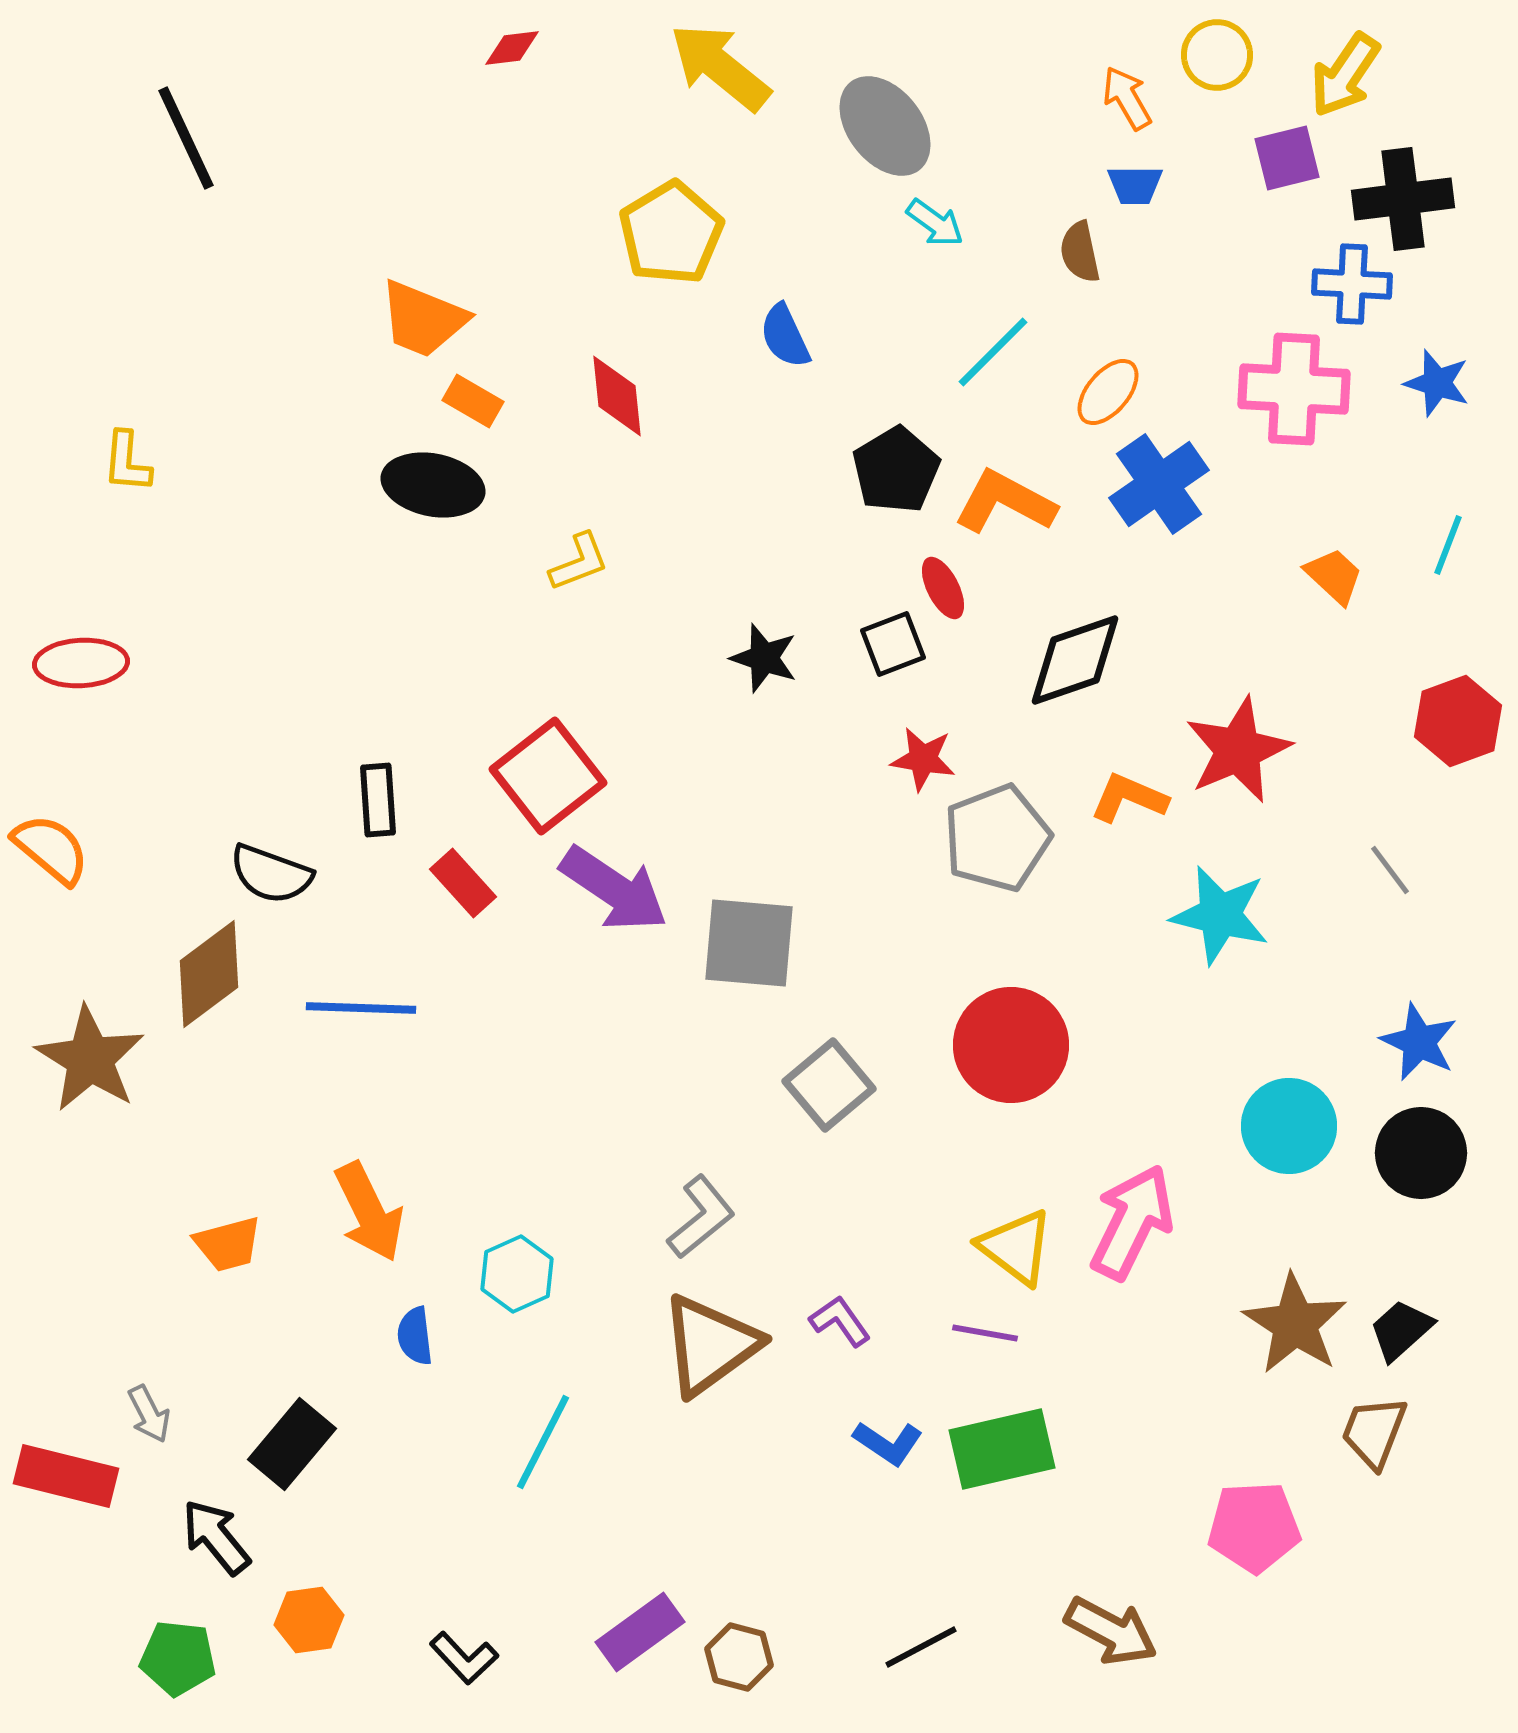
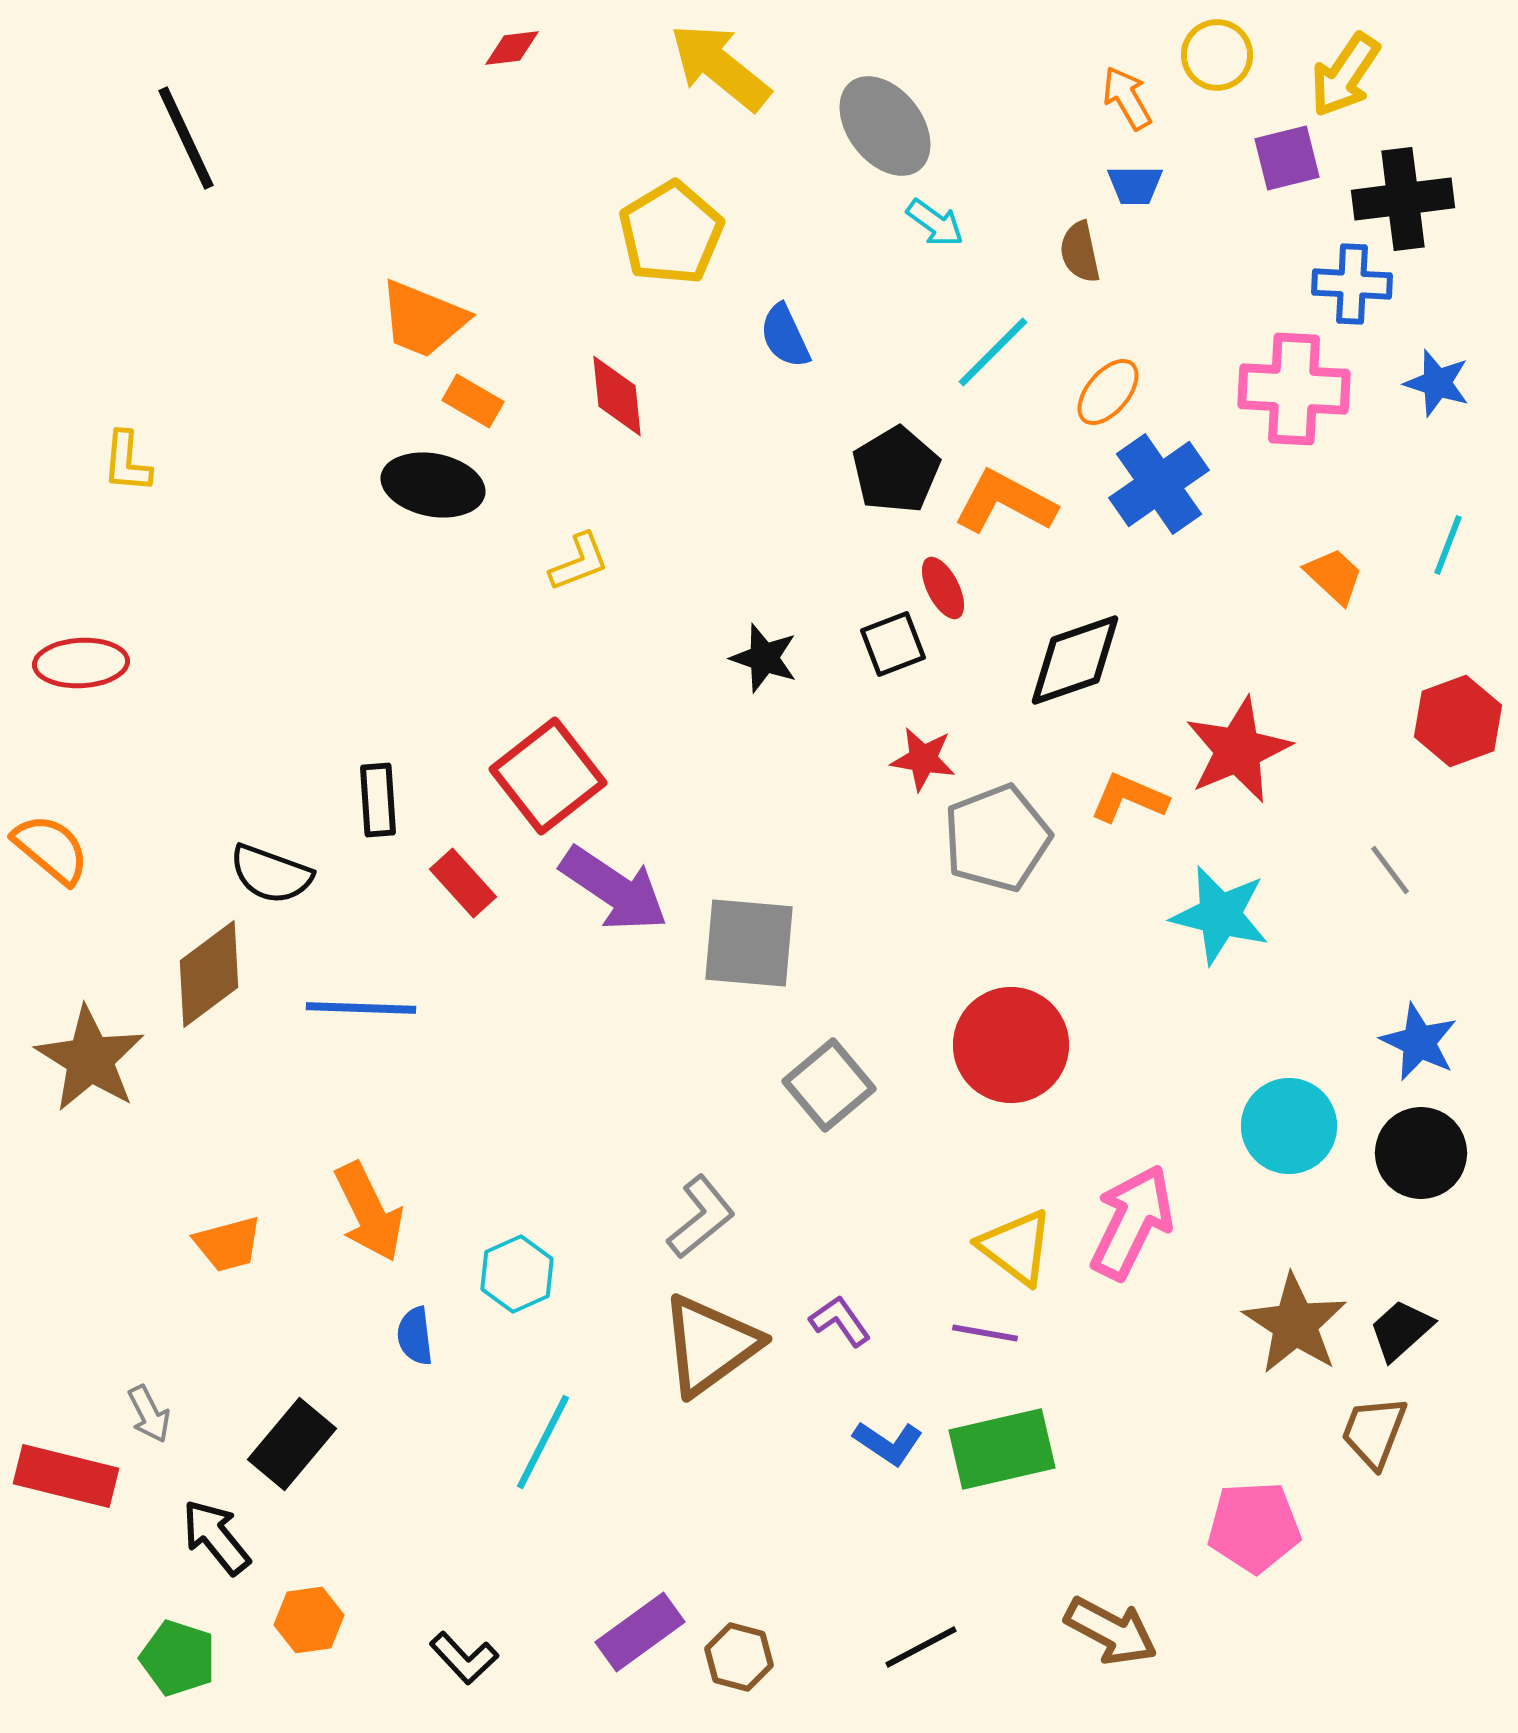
green pentagon at (178, 1658): rotated 12 degrees clockwise
